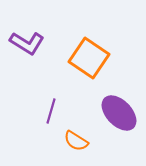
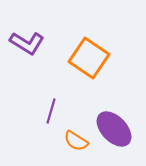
purple ellipse: moved 5 px left, 16 px down
